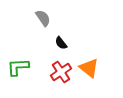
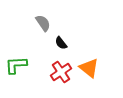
gray semicircle: moved 5 px down
green L-shape: moved 2 px left, 2 px up
